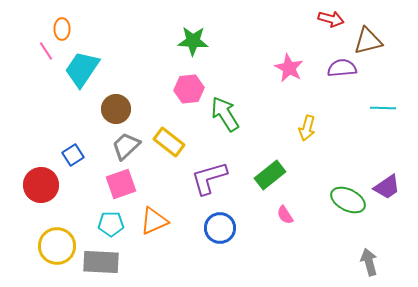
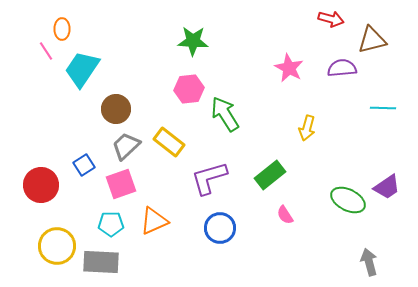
brown triangle: moved 4 px right, 1 px up
blue square: moved 11 px right, 10 px down
